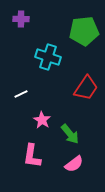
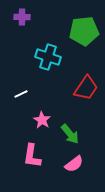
purple cross: moved 1 px right, 2 px up
